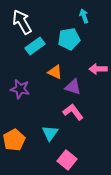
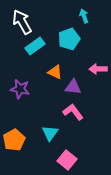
cyan pentagon: rotated 10 degrees counterclockwise
purple triangle: rotated 12 degrees counterclockwise
